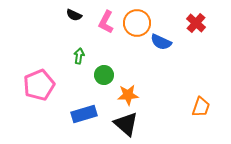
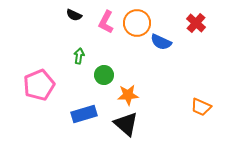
orange trapezoid: rotated 95 degrees clockwise
